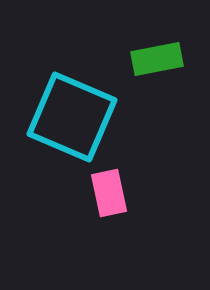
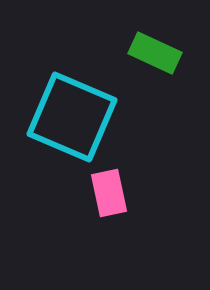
green rectangle: moved 2 px left, 6 px up; rotated 36 degrees clockwise
